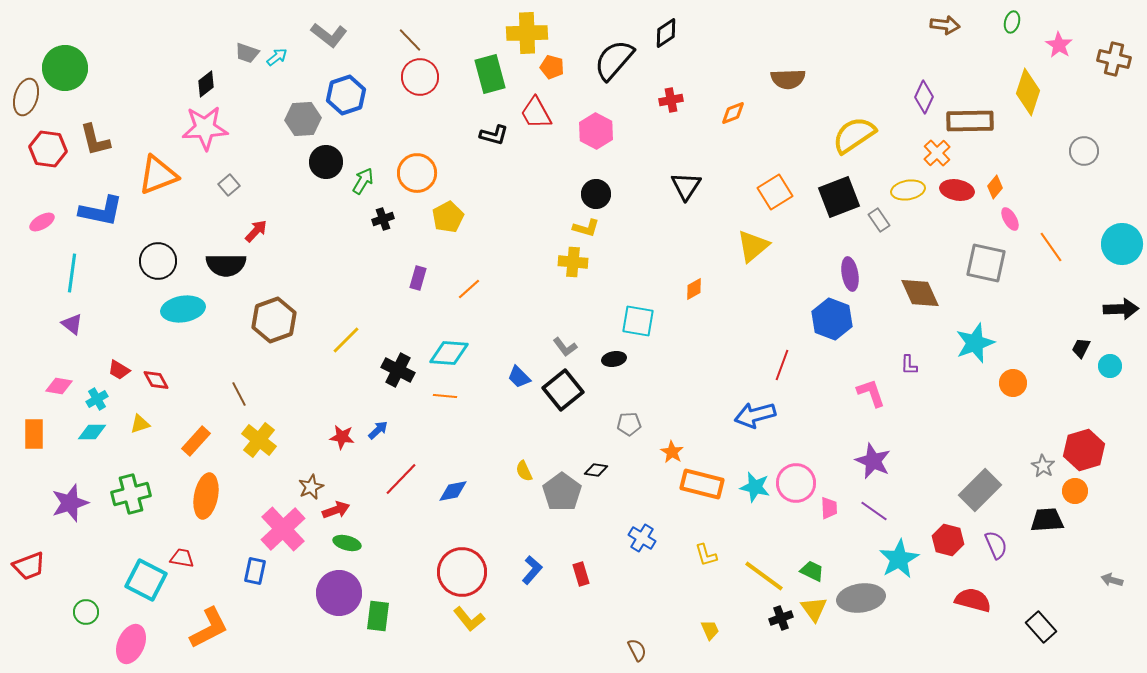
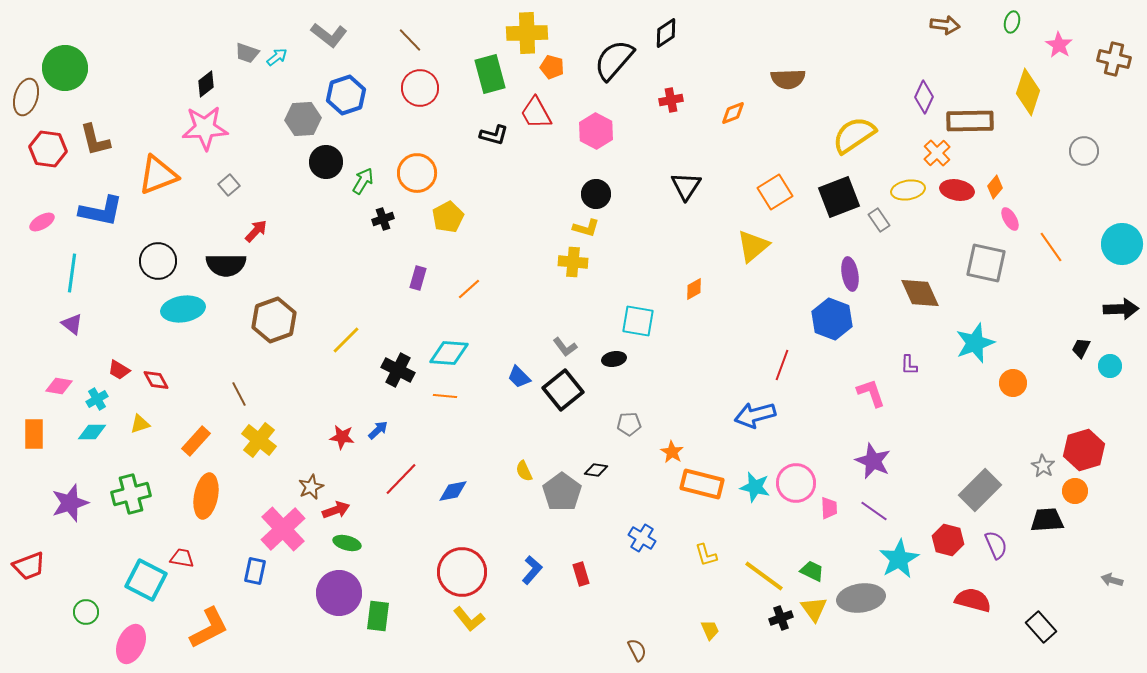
red circle at (420, 77): moved 11 px down
